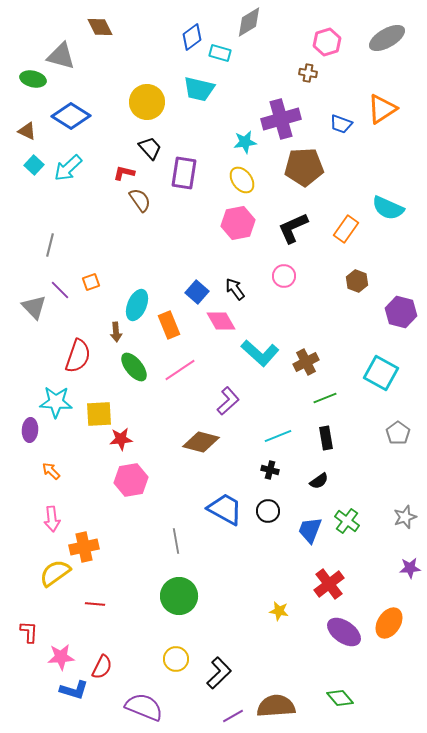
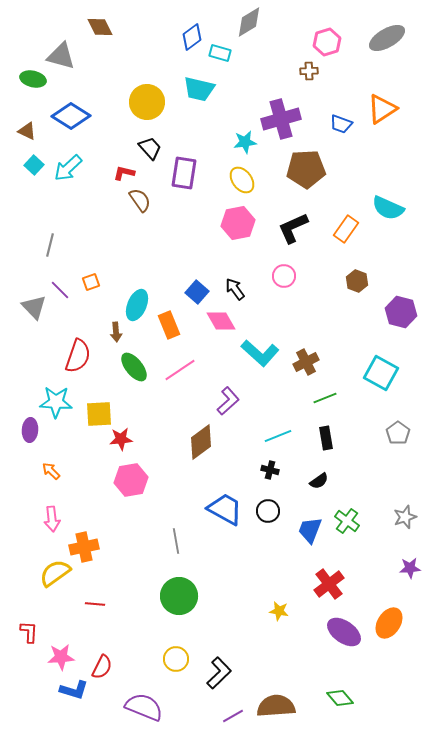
brown cross at (308, 73): moved 1 px right, 2 px up; rotated 12 degrees counterclockwise
brown pentagon at (304, 167): moved 2 px right, 2 px down
brown diamond at (201, 442): rotated 51 degrees counterclockwise
